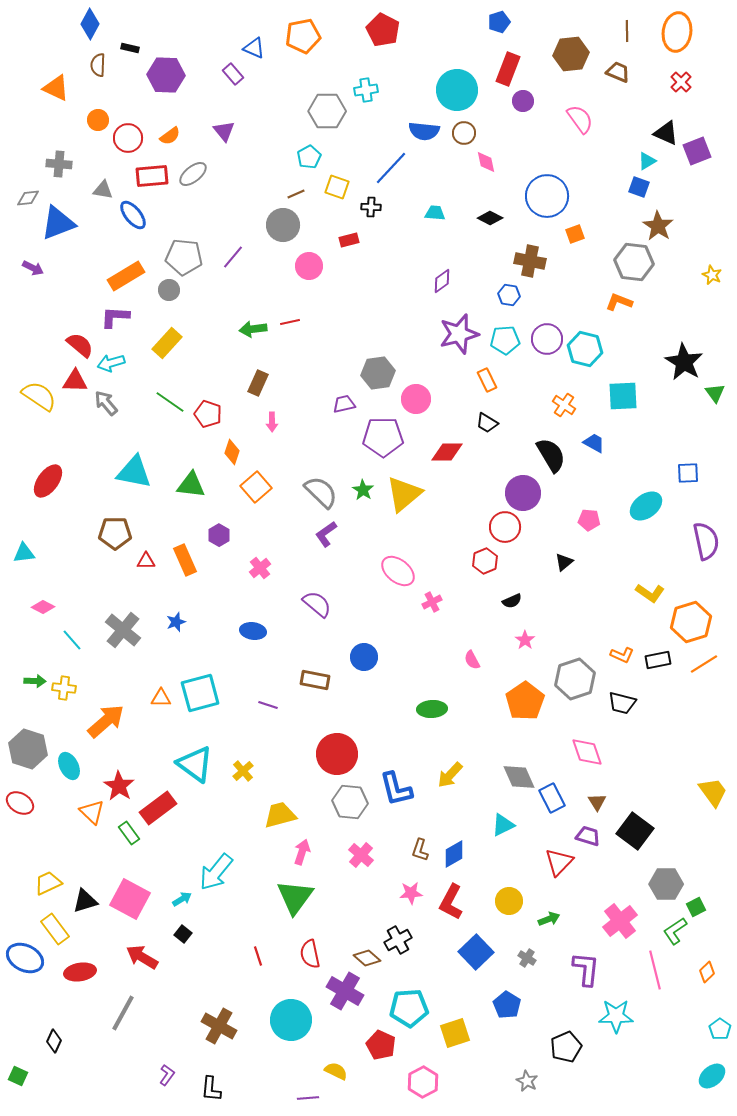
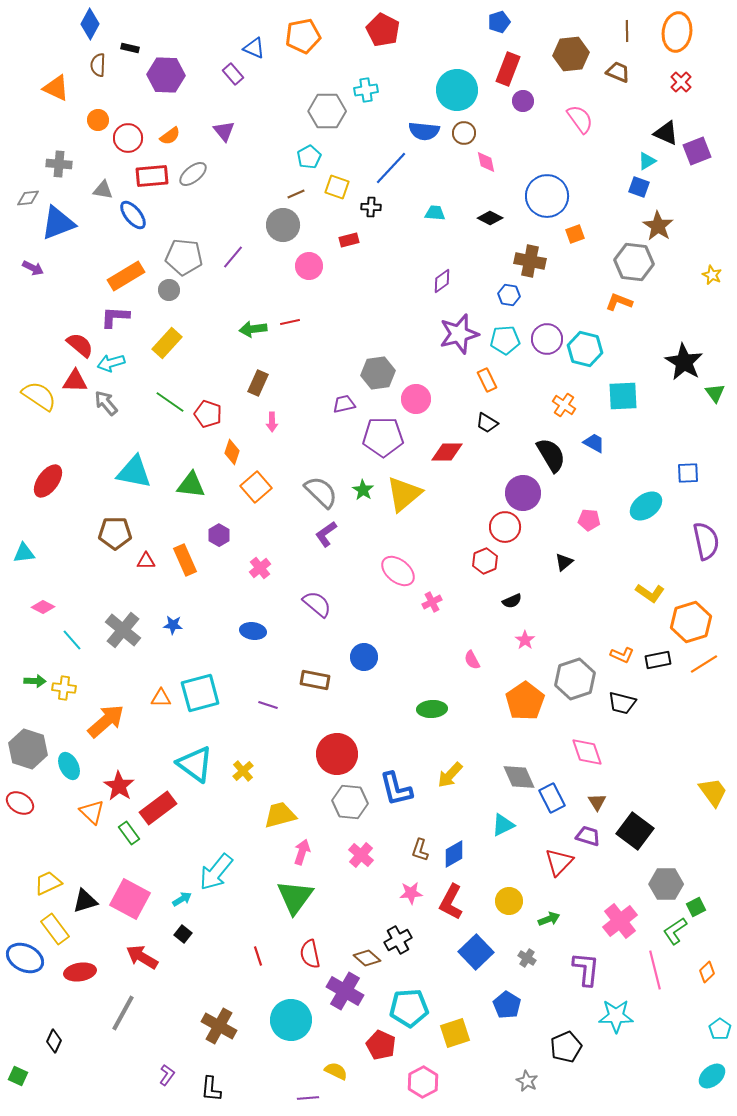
blue star at (176, 622): moved 3 px left, 3 px down; rotated 24 degrees clockwise
